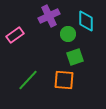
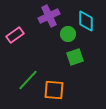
orange square: moved 10 px left, 10 px down
